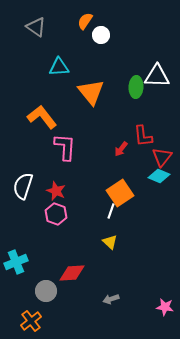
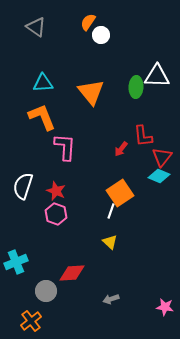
orange semicircle: moved 3 px right, 1 px down
cyan triangle: moved 16 px left, 16 px down
orange L-shape: rotated 16 degrees clockwise
